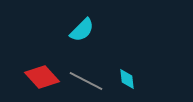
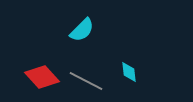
cyan diamond: moved 2 px right, 7 px up
